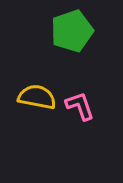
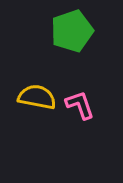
pink L-shape: moved 1 px up
